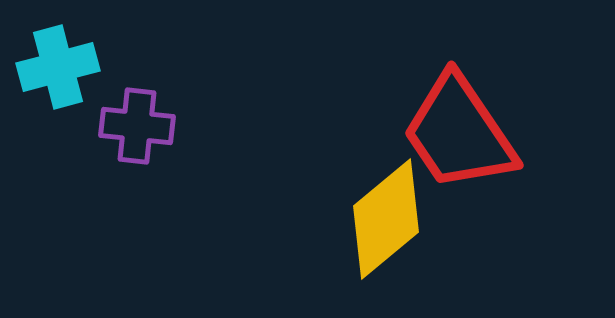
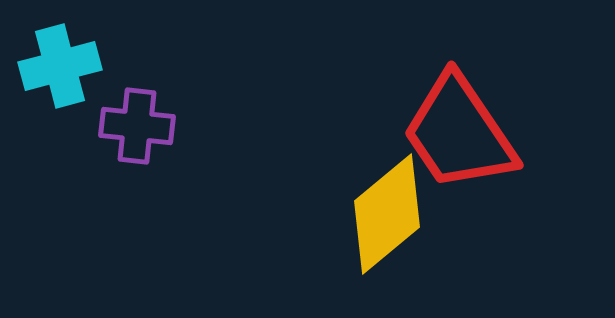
cyan cross: moved 2 px right, 1 px up
yellow diamond: moved 1 px right, 5 px up
